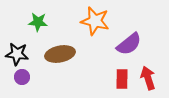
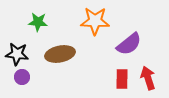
orange star: rotated 12 degrees counterclockwise
